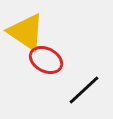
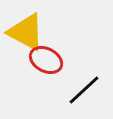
yellow triangle: rotated 6 degrees counterclockwise
